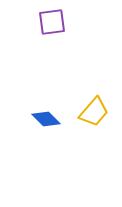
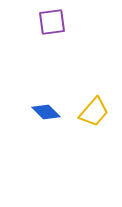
blue diamond: moved 7 px up
